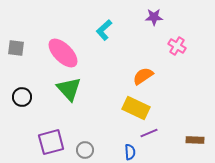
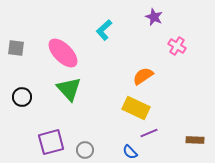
purple star: rotated 24 degrees clockwise
blue semicircle: rotated 140 degrees clockwise
